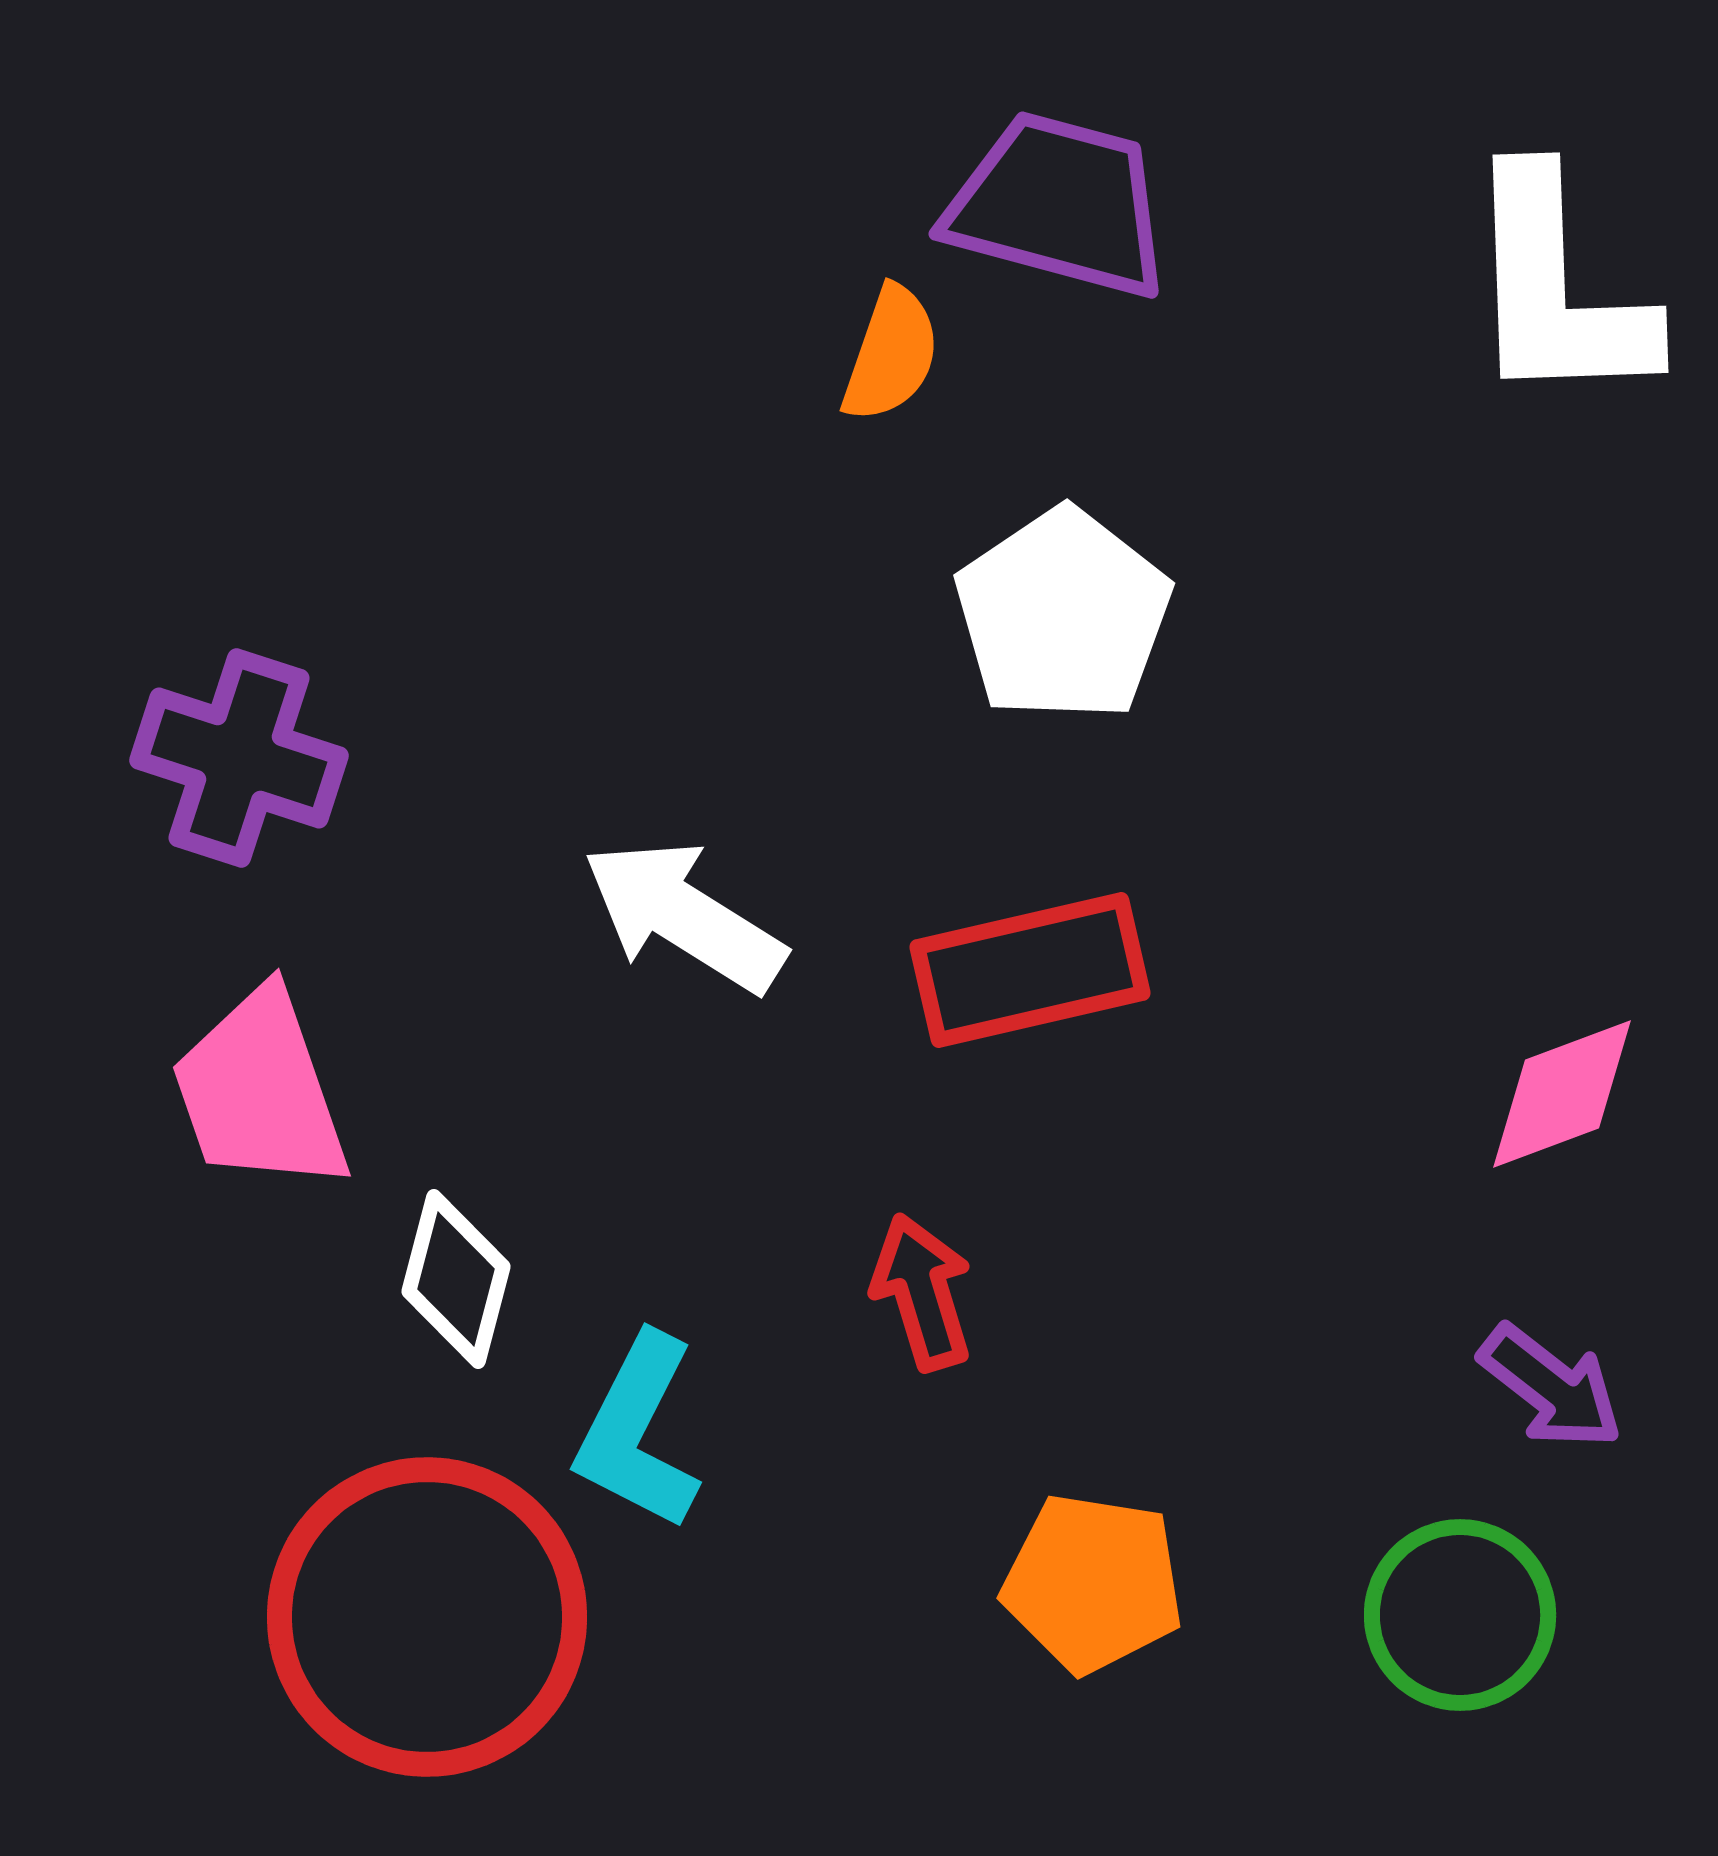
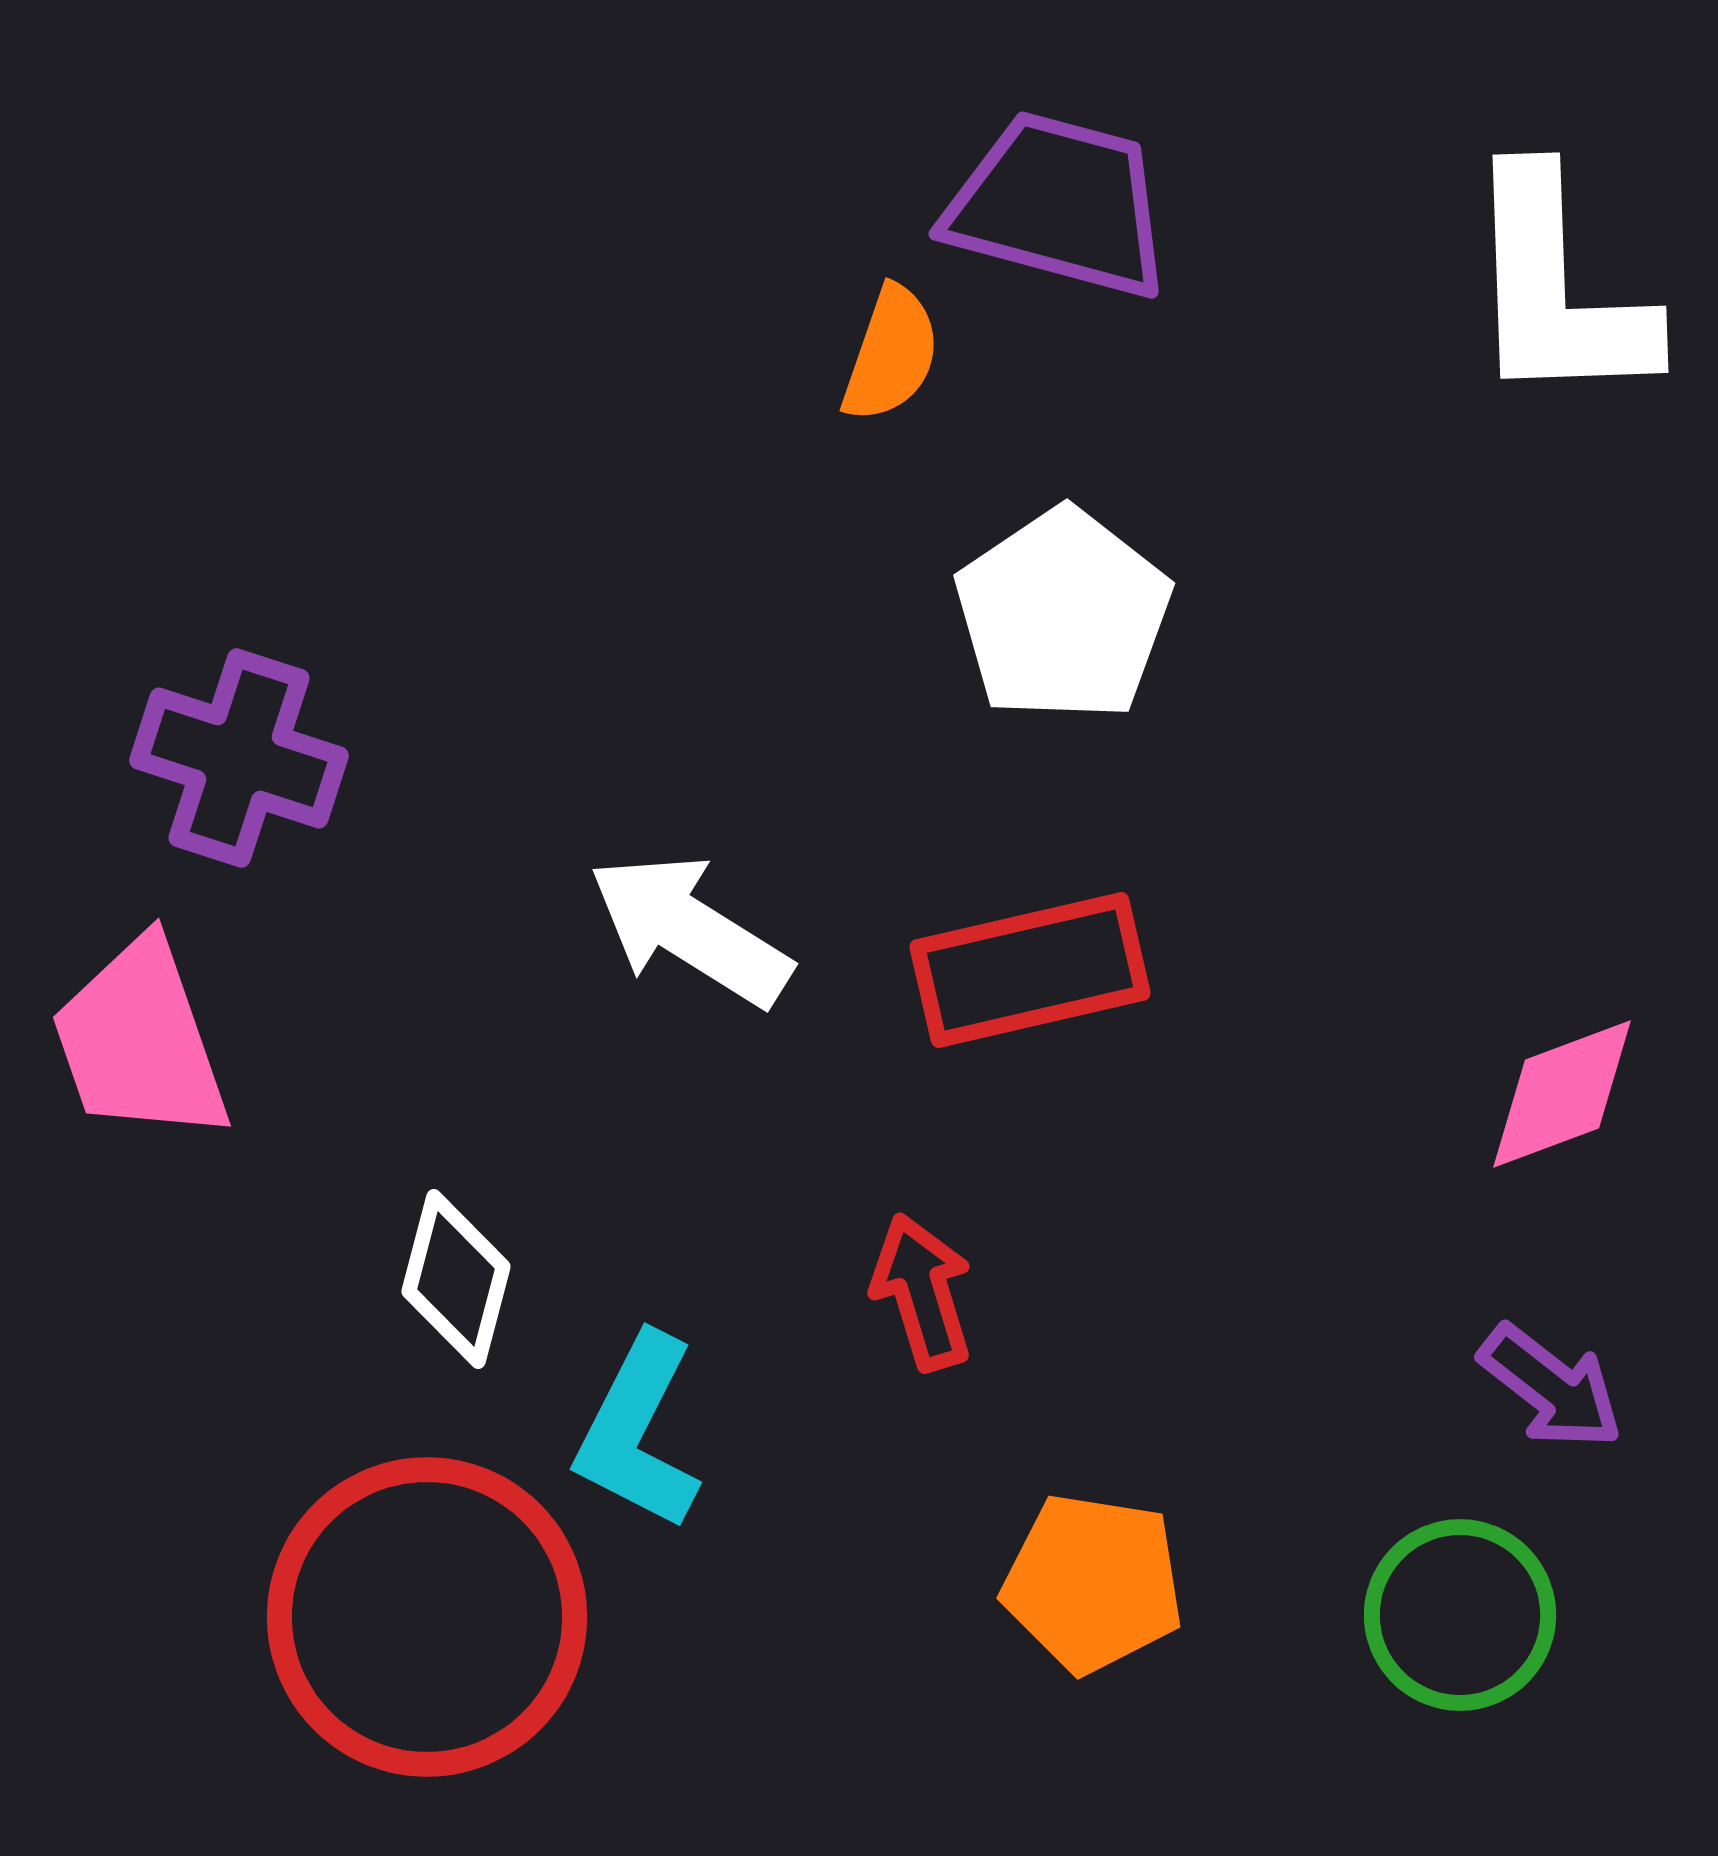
white arrow: moved 6 px right, 14 px down
pink trapezoid: moved 120 px left, 50 px up
